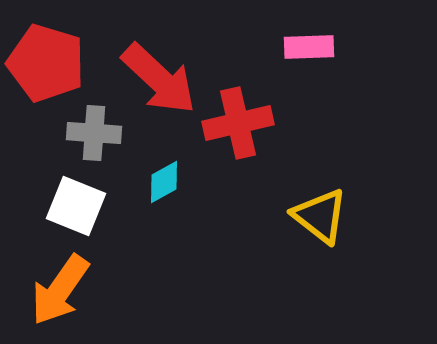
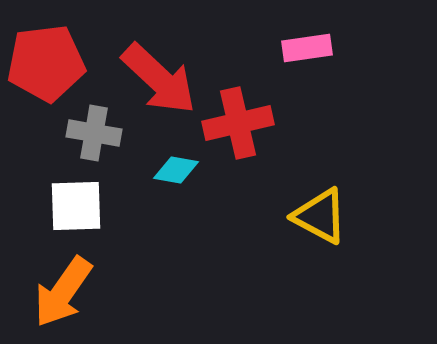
pink rectangle: moved 2 px left, 1 px down; rotated 6 degrees counterclockwise
red pentagon: rotated 24 degrees counterclockwise
gray cross: rotated 6 degrees clockwise
cyan diamond: moved 12 px right, 12 px up; rotated 39 degrees clockwise
white square: rotated 24 degrees counterclockwise
yellow triangle: rotated 10 degrees counterclockwise
orange arrow: moved 3 px right, 2 px down
